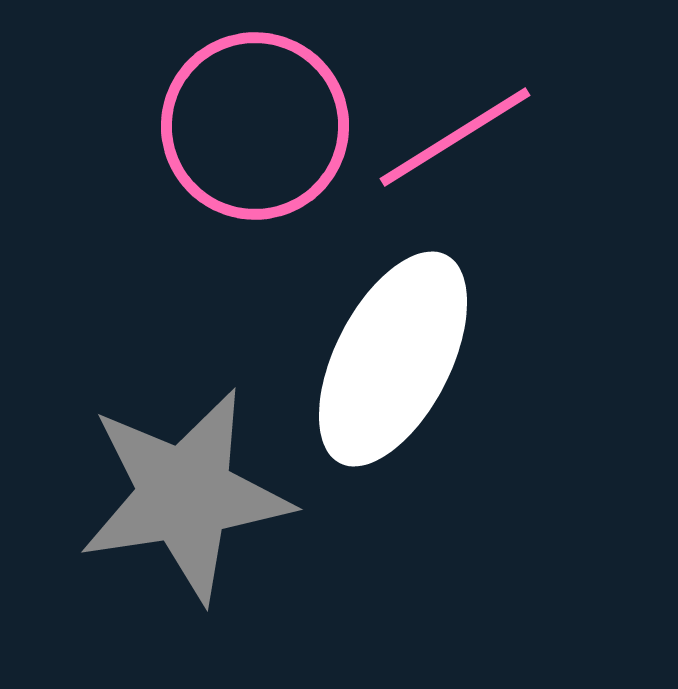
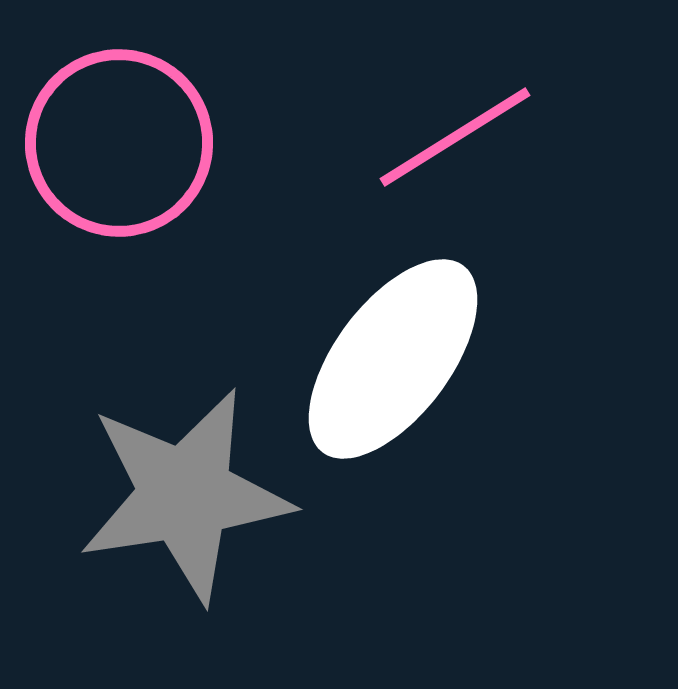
pink circle: moved 136 px left, 17 px down
white ellipse: rotated 10 degrees clockwise
